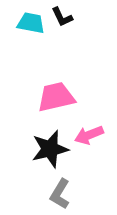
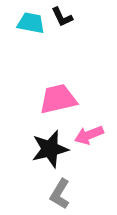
pink trapezoid: moved 2 px right, 2 px down
